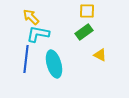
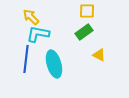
yellow triangle: moved 1 px left
